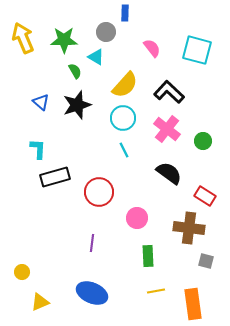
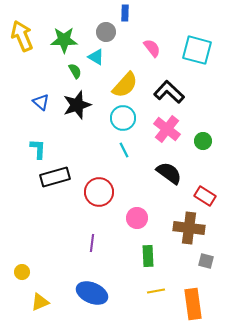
yellow arrow: moved 1 px left, 2 px up
